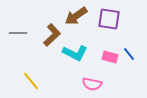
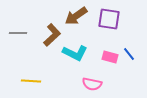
yellow line: rotated 48 degrees counterclockwise
